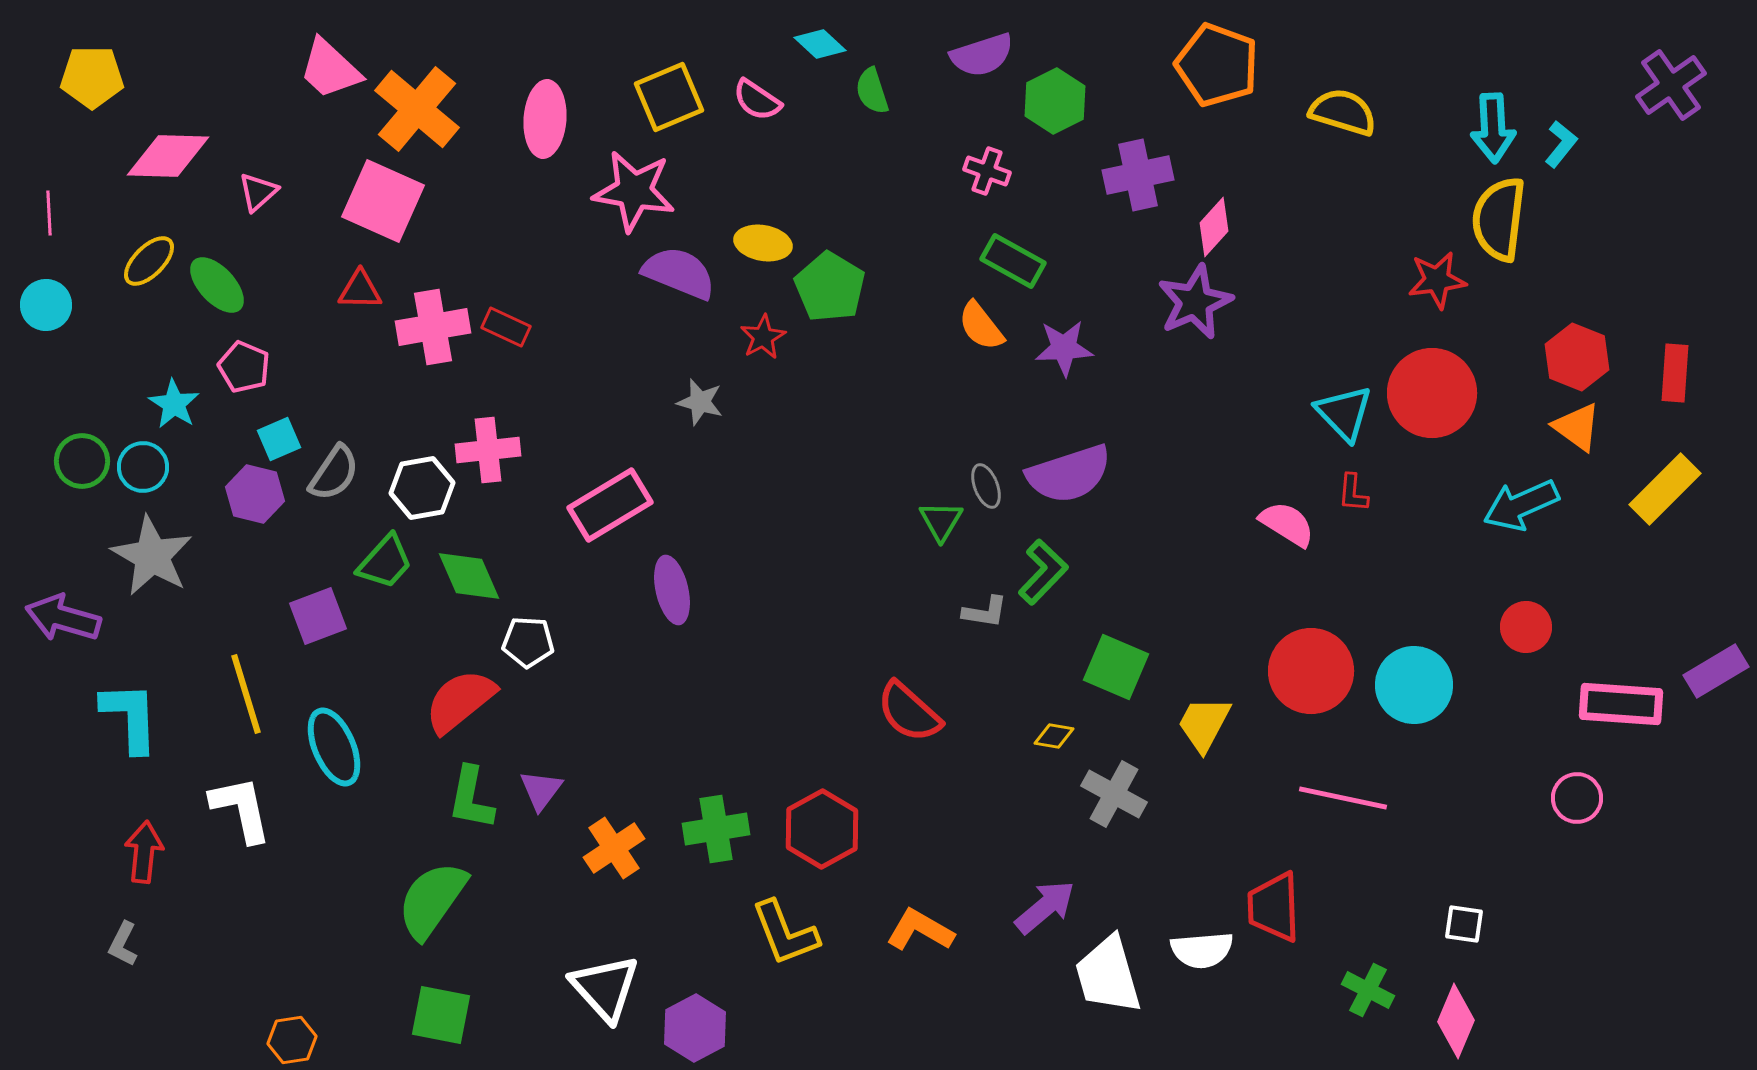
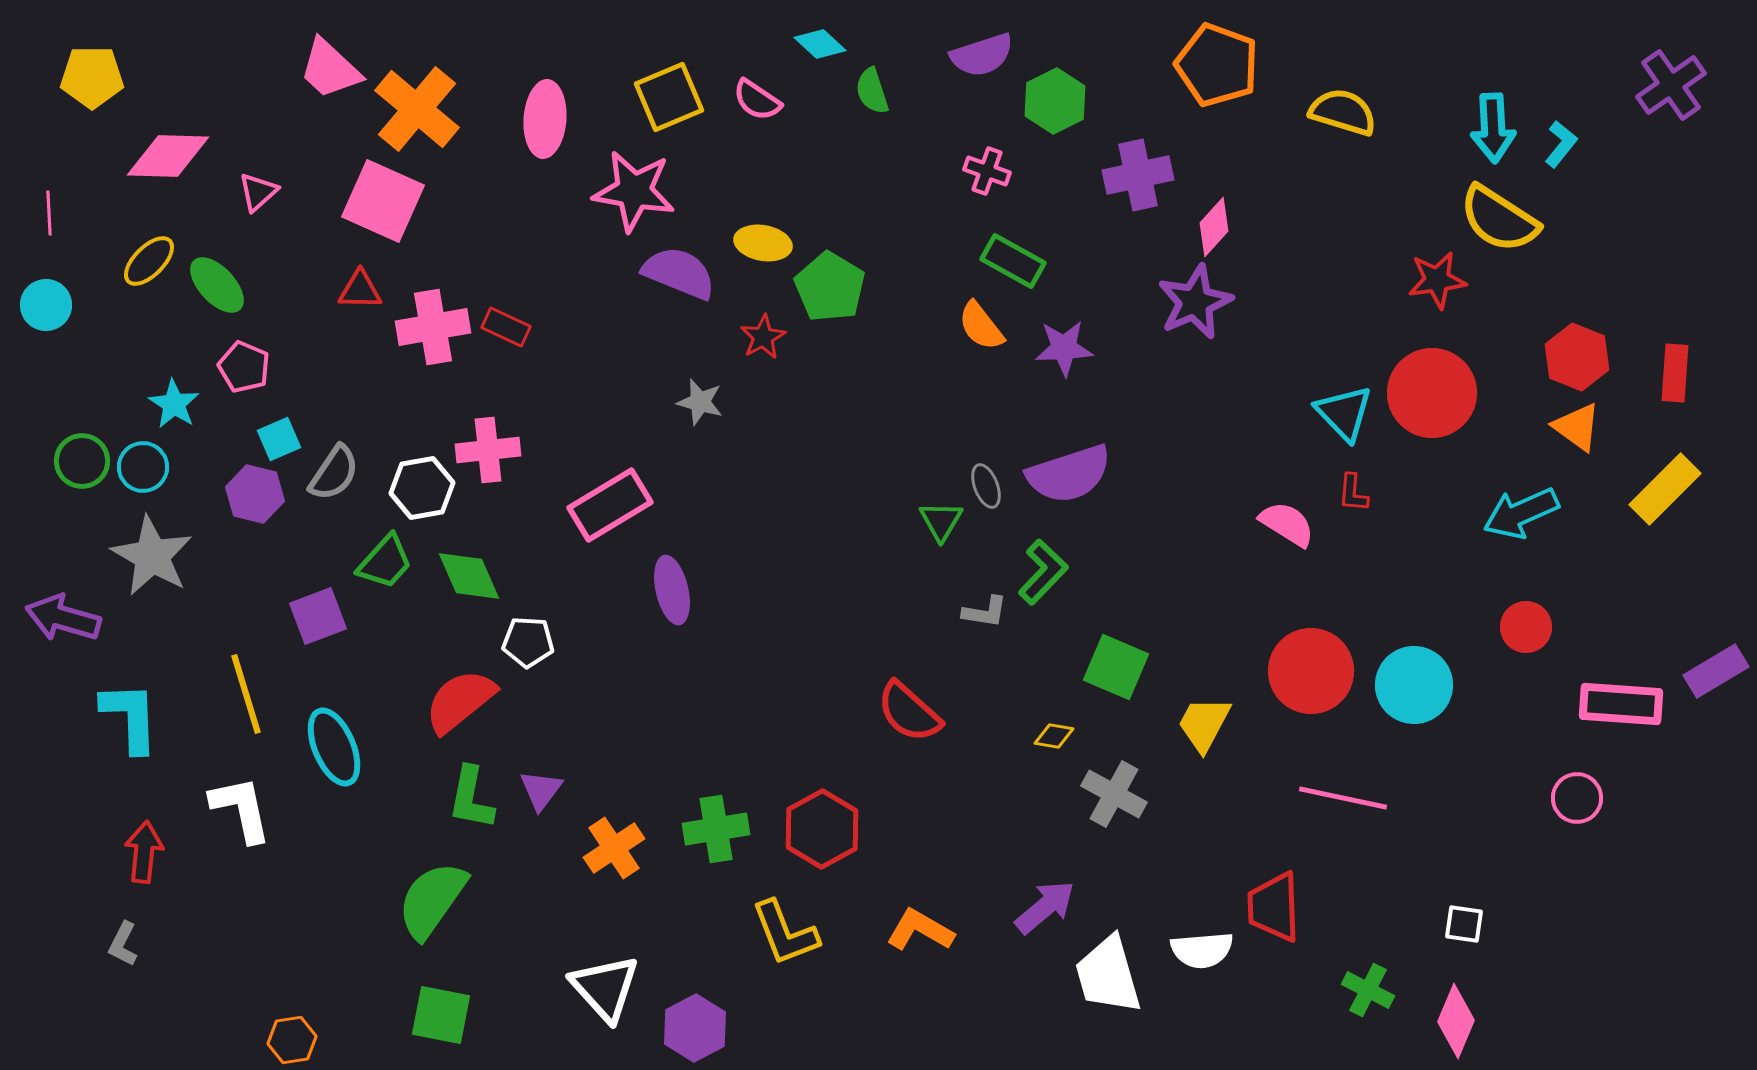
yellow semicircle at (1499, 219): rotated 64 degrees counterclockwise
cyan arrow at (1521, 505): moved 8 px down
